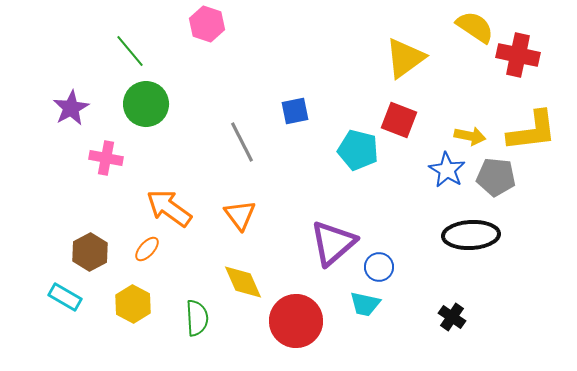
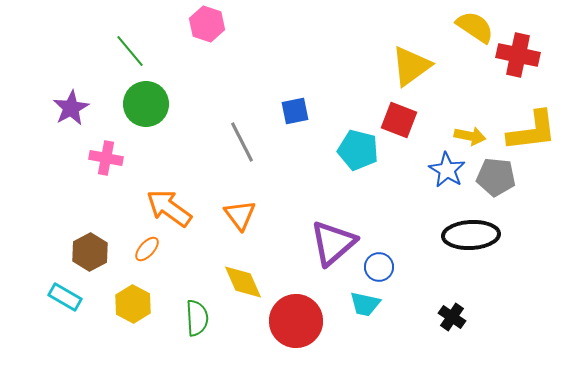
yellow triangle: moved 6 px right, 8 px down
